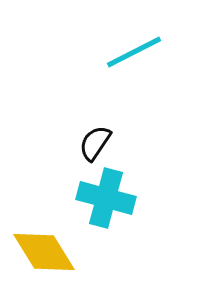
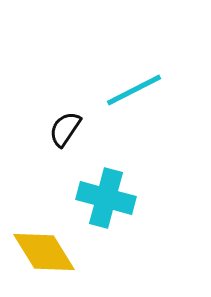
cyan line: moved 38 px down
black semicircle: moved 30 px left, 14 px up
